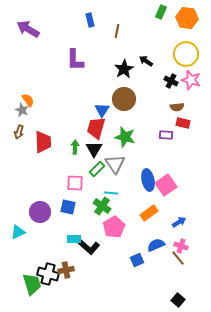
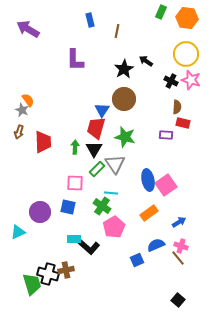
brown semicircle at (177, 107): rotated 80 degrees counterclockwise
